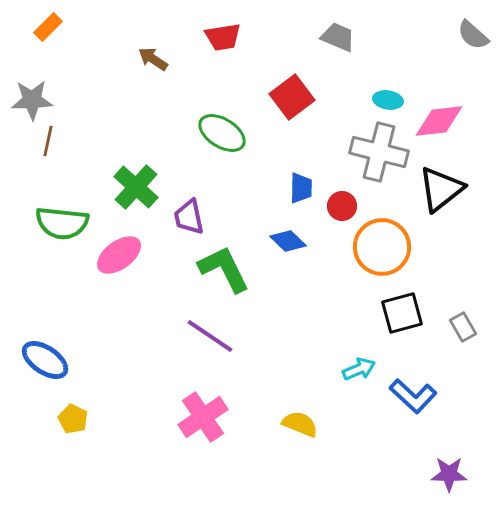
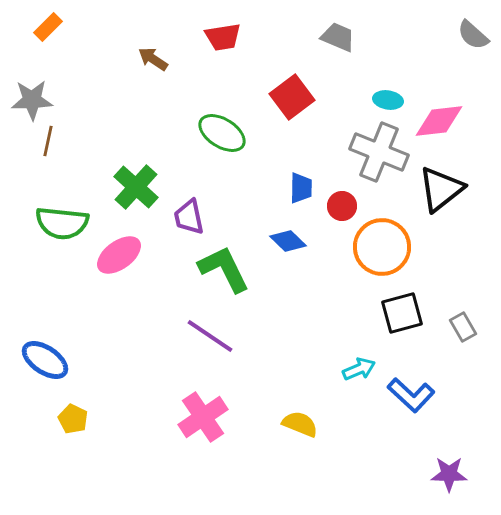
gray cross: rotated 8 degrees clockwise
blue L-shape: moved 2 px left, 1 px up
